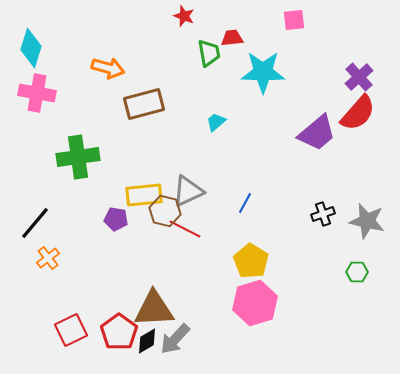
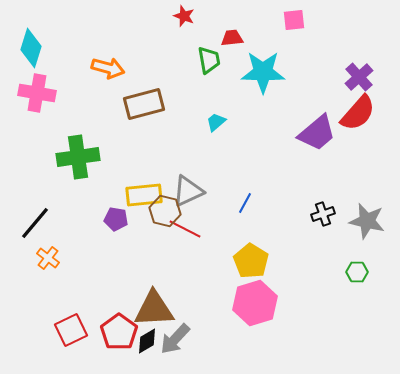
green trapezoid: moved 7 px down
orange cross: rotated 15 degrees counterclockwise
